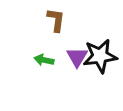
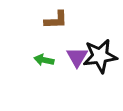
brown L-shape: rotated 80 degrees clockwise
